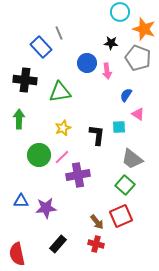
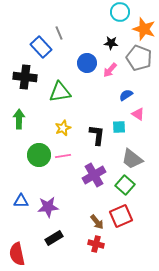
gray pentagon: moved 1 px right
pink arrow: moved 3 px right, 1 px up; rotated 49 degrees clockwise
black cross: moved 3 px up
blue semicircle: rotated 24 degrees clockwise
pink line: moved 1 px right, 1 px up; rotated 35 degrees clockwise
purple cross: moved 16 px right; rotated 20 degrees counterclockwise
purple star: moved 2 px right, 1 px up
black rectangle: moved 4 px left, 6 px up; rotated 18 degrees clockwise
